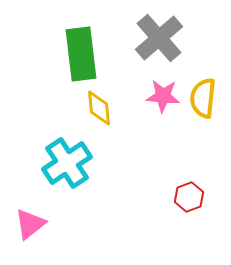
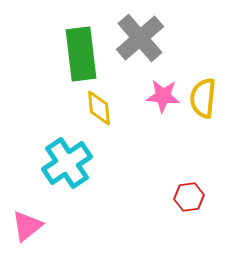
gray cross: moved 19 px left
red hexagon: rotated 12 degrees clockwise
pink triangle: moved 3 px left, 2 px down
